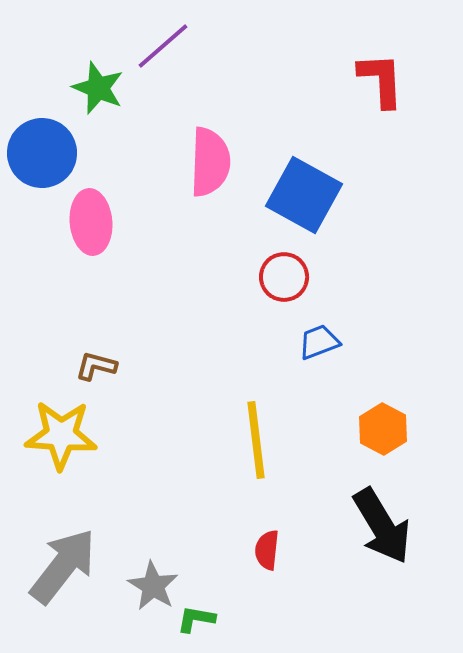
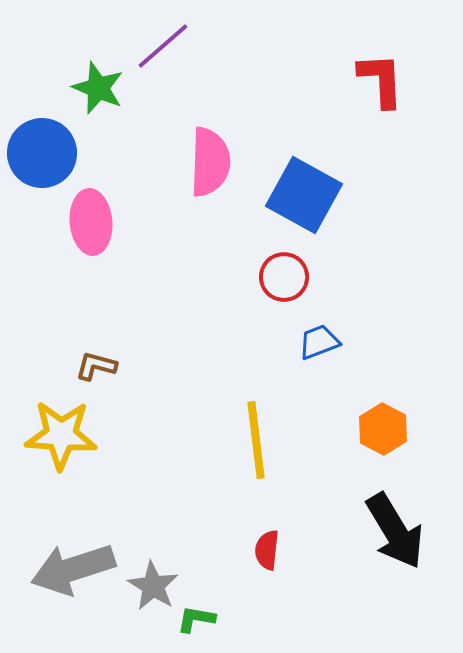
black arrow: moved 13 px right, 5 px down
gray arrow: moved 10 px right, 3 px down; rotated 146 degrees counterclockwise
